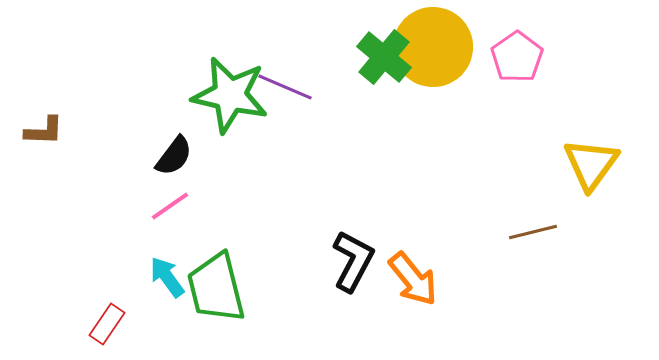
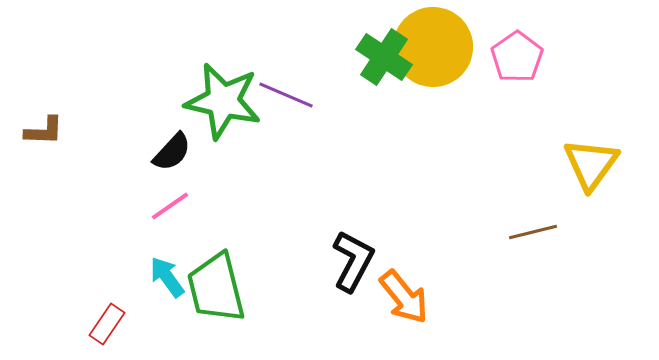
green cross: rotated 6 degrees counterclockwise
purple line: moved 1 px right, 8 px down
green star: moved 7 px left, 6 px down
black semicircle: moved 2 px left, 4 px up; rotated 6 degrees clockwise
orange arrow: moved 9 px left, 18 px down
